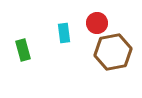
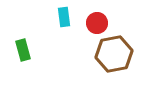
cyan rectangle: moved 16 px up
brown hexagon: moved 1 px right, 2 px down
